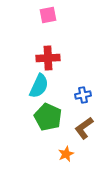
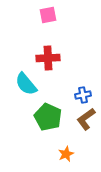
cyan semicircle: moved 13 px left, 2 px up; rotated 115 degrees clockwise
brown L-shape: moved 2 px right, 9 px up
